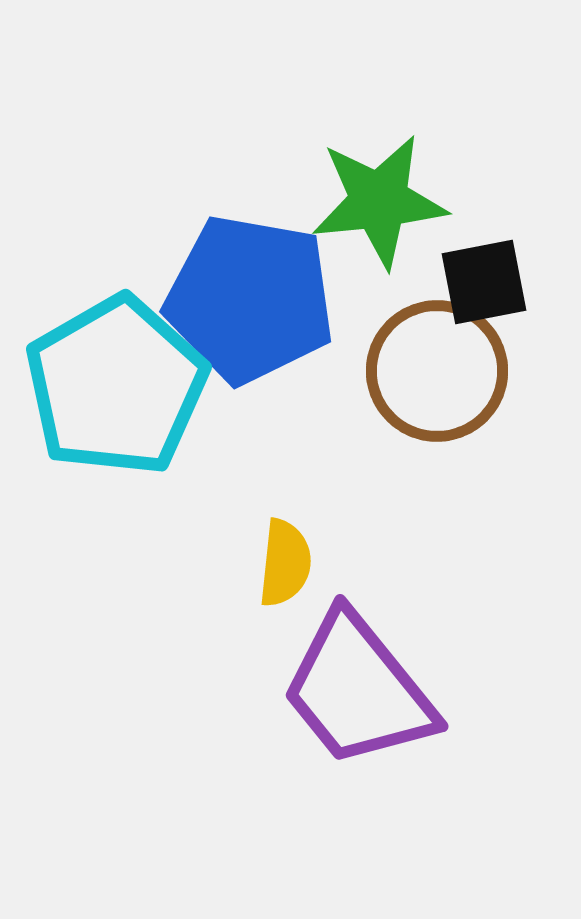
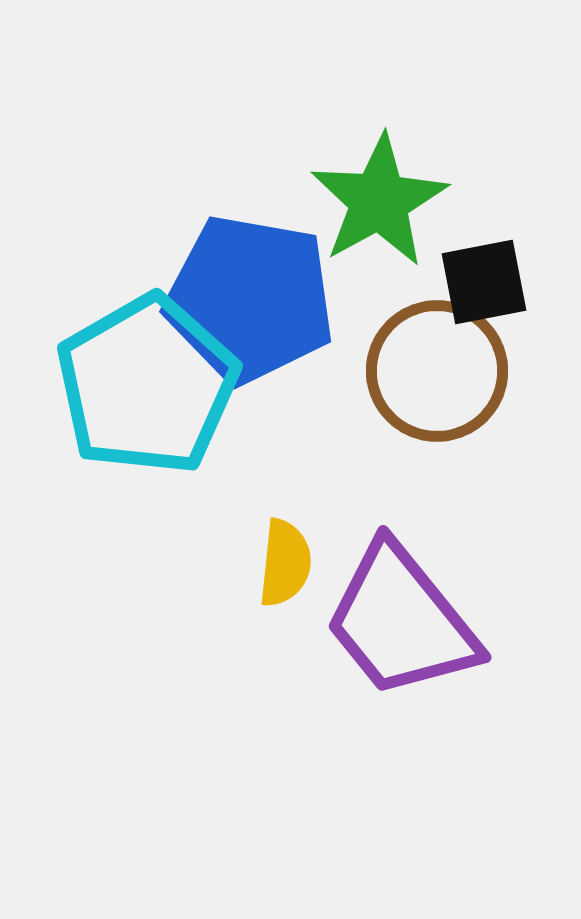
green star: rotated 23 degrees counterclockwise
cyan pentagon: moved 31 px right, 1 px up
purple trapezoid: moved 43 px right, 69 px up
